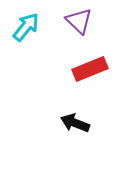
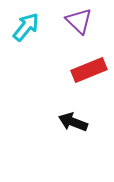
red rectangle: moved 1 px left, 1 px down
black arrow: moved 2 px left, 1 px up
